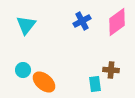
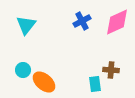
pink diamond: rotated 12 degrees clockwise
